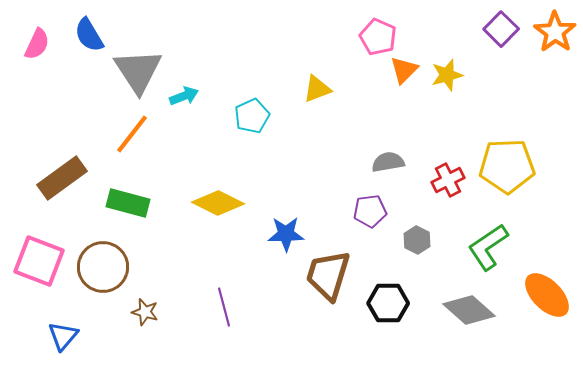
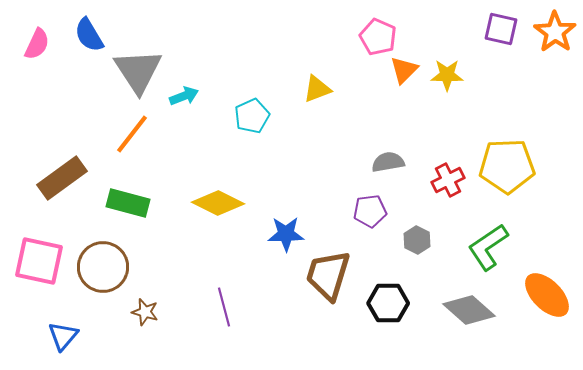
purple square: rotated 32 degrees counterclockwise
yellow star: rotated 16 degrees clockwise
pink square: rotated 9 degrees counterclockwise
